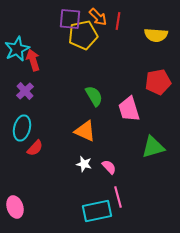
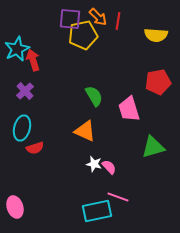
red semicircle: rotated 30 degrees clockwise
white star: moved 10 px right
pink line: rotated 55 degrees counterclockwise
